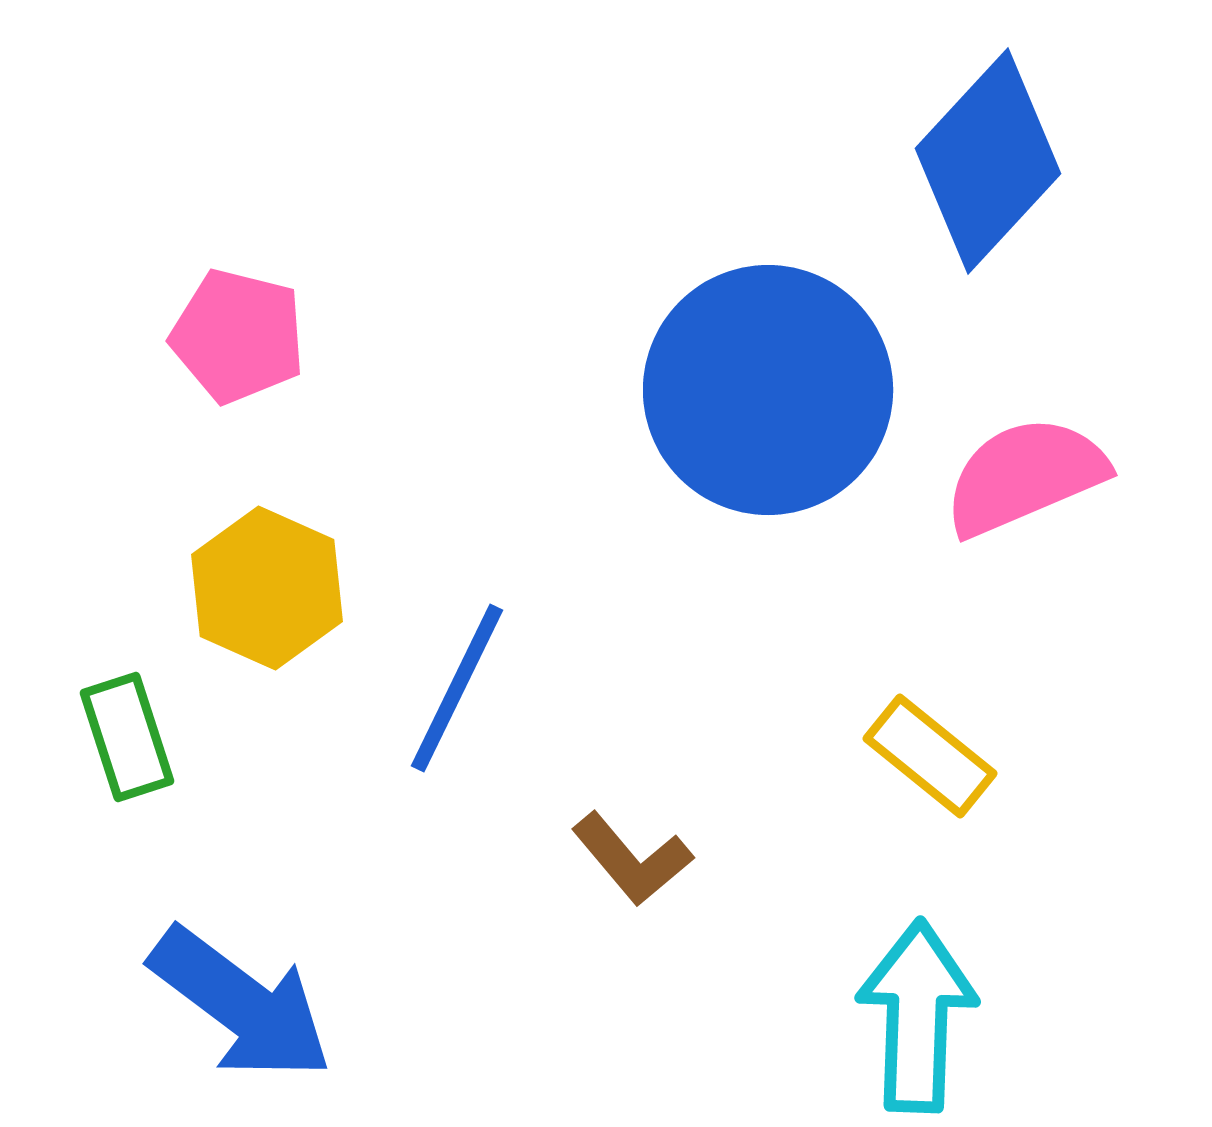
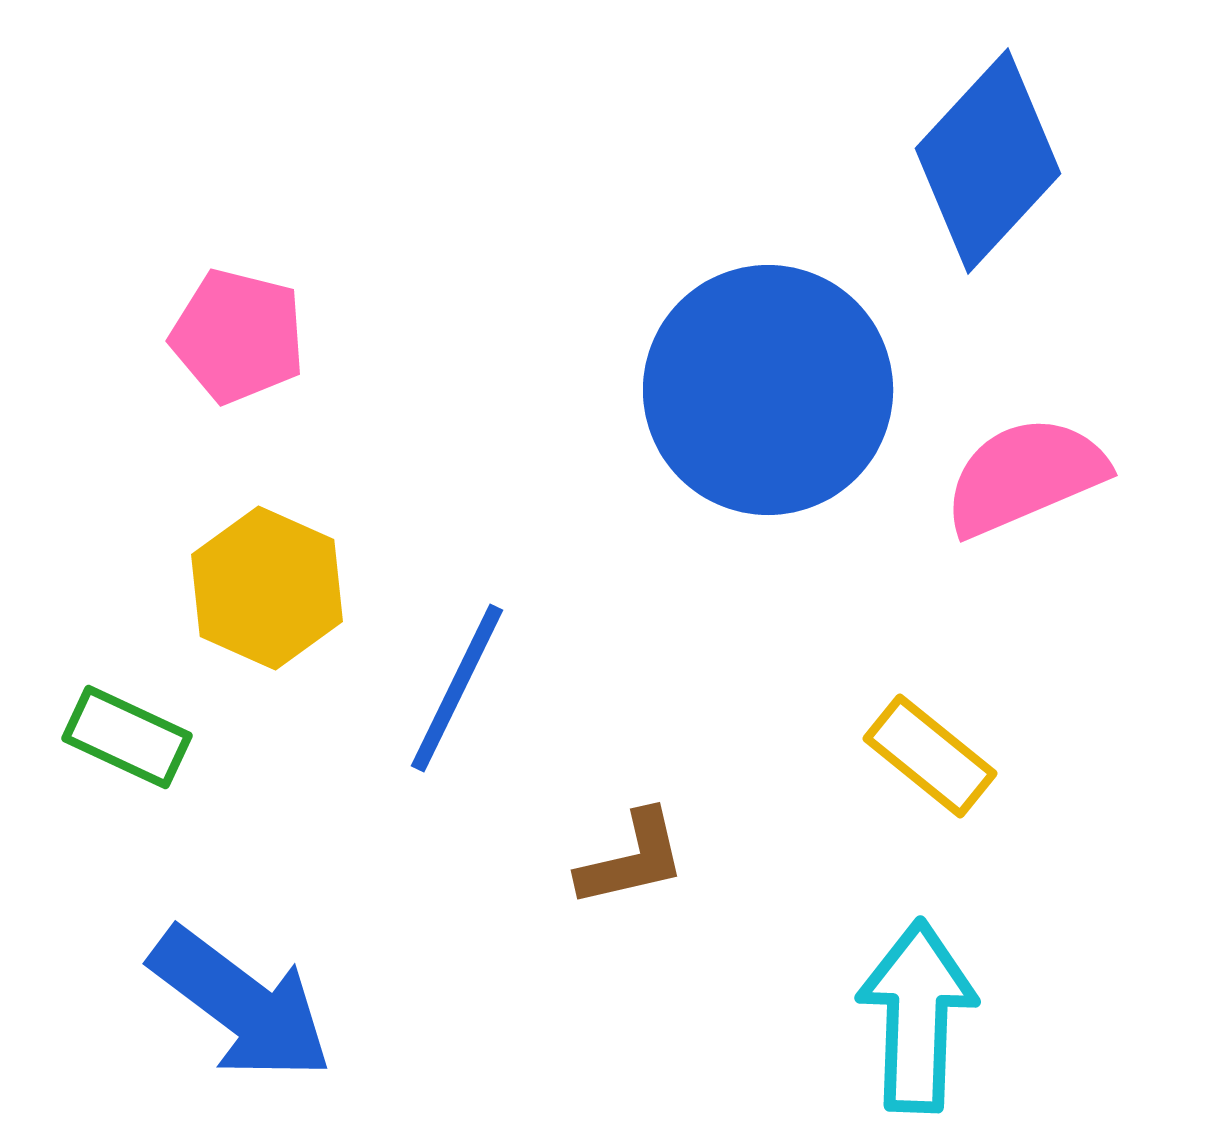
green rectangle: rotated 47 degrees counterclockwise
brown L-shape: rotated 63 degrees counterclockwise
